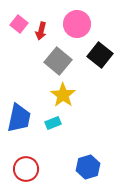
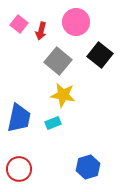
pink circle: moved 1 px left, 2 px up
yellow star: rotated 25 degrees counterclockwise
red circle: moved 7 px left
